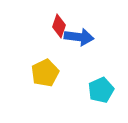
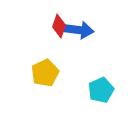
blue arrow: moved 7 px up
